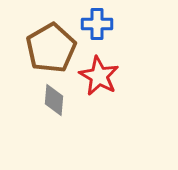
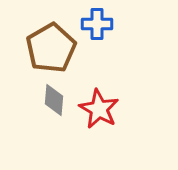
red star: moved 33 px down
